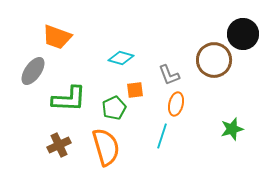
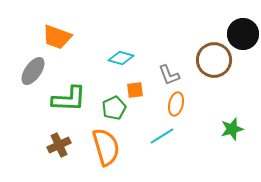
cyan line: rotated 40 degrees clockwise
